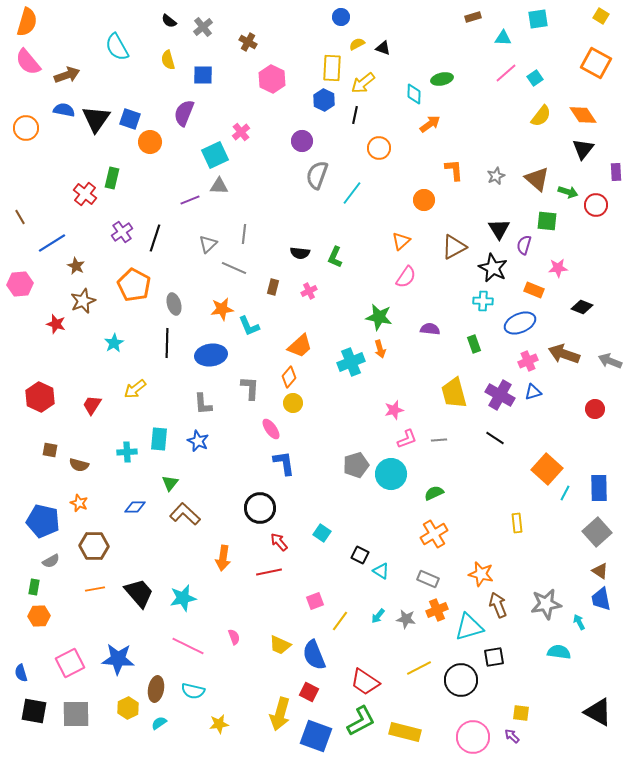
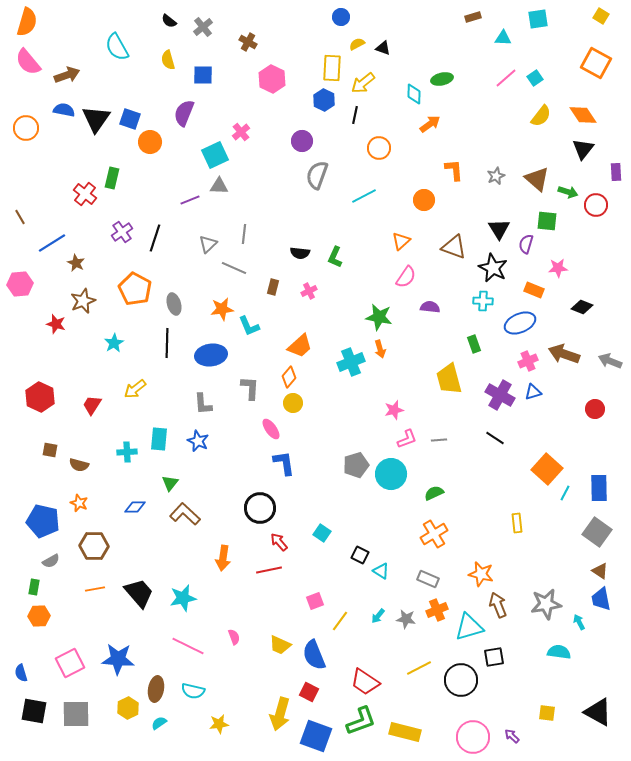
pink line at (506, 73): moved 5 px down
cyan line at (352, 193): moved 12 px right, 3 px down; rotated 25 degrees clockwise
purple semicircle at (524, 245): moved 2 px right, 1 px up
brown triangle at (454, 247): rotated 48 degrees clockwise
brown star at (76, 266): moved 3 px up
orange pentagon at (134, 285): moved 1 px right, 4 px down
purple semicircle at (430, 329): moved 22 px up
yellow trapezoid at (454, 393): moved 5 px left, 14 px up
gray square at (597, 532): rotated 12 degrees counterclockwise
red line at (269, 572): moved 2 px up
yellow square at (521, 713): moved 26 px right
green L-shape at (361, 721): rotated 8 degrees clockwise
